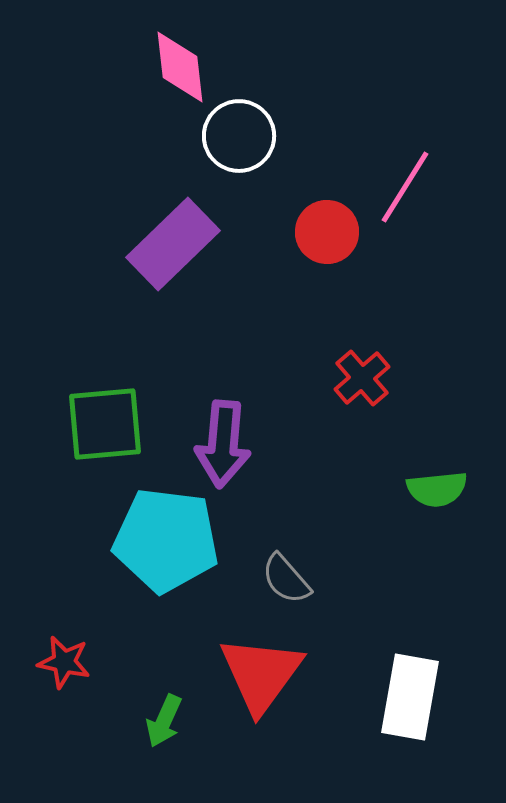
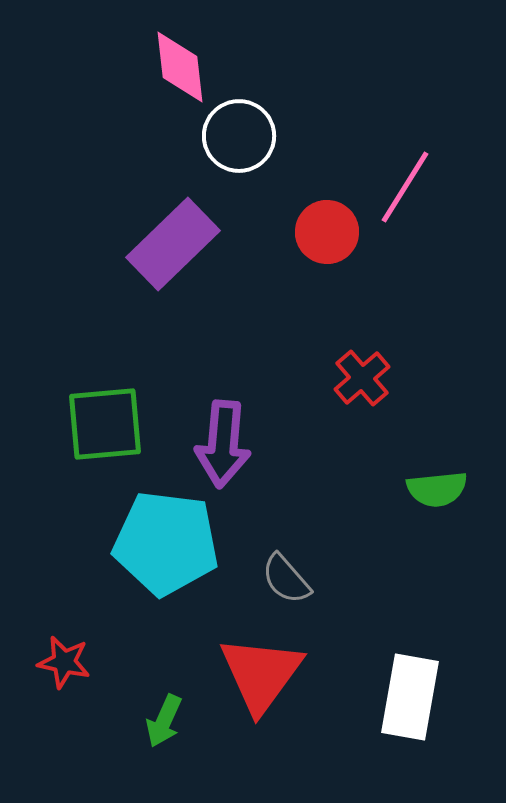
cyan pentagon: moved 3 px down
